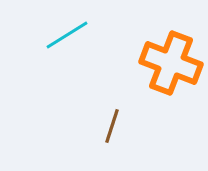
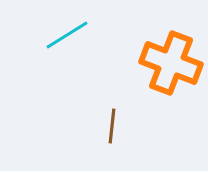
brown line: rotated 12 degrees counterclockwise
